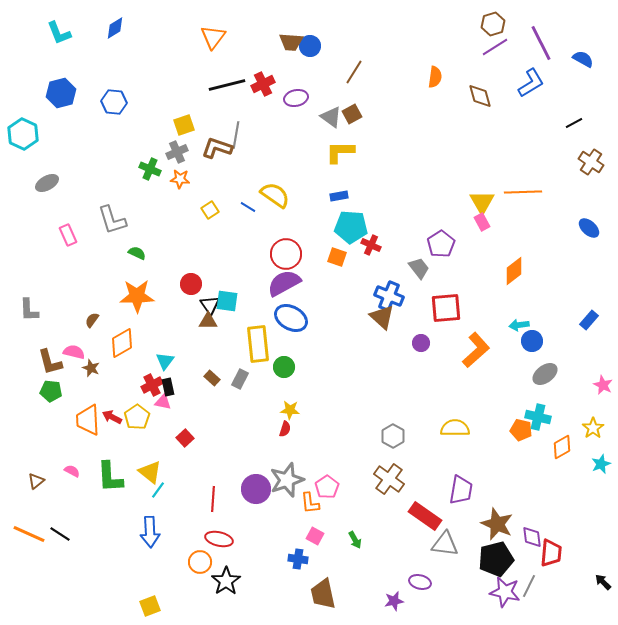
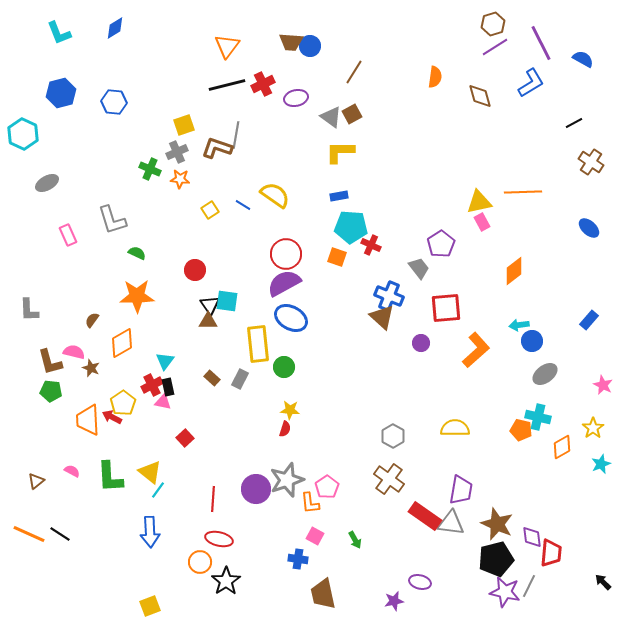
orange triangle at (213, 37): moved 14 px right, 9 px down
yellow triangle at (482, 202): moved 3 px left; rotated 48 degrees clockwise
blue line at (248, 207): moved 5 px left, 2 px up
red circle at (191, 284): moved 4 px right, 14 px up
yellow pentagon at (137, 417): moved 14 px left, 14 px up
gray triangle at (445, 544): moved 6 px right, 21 px up
